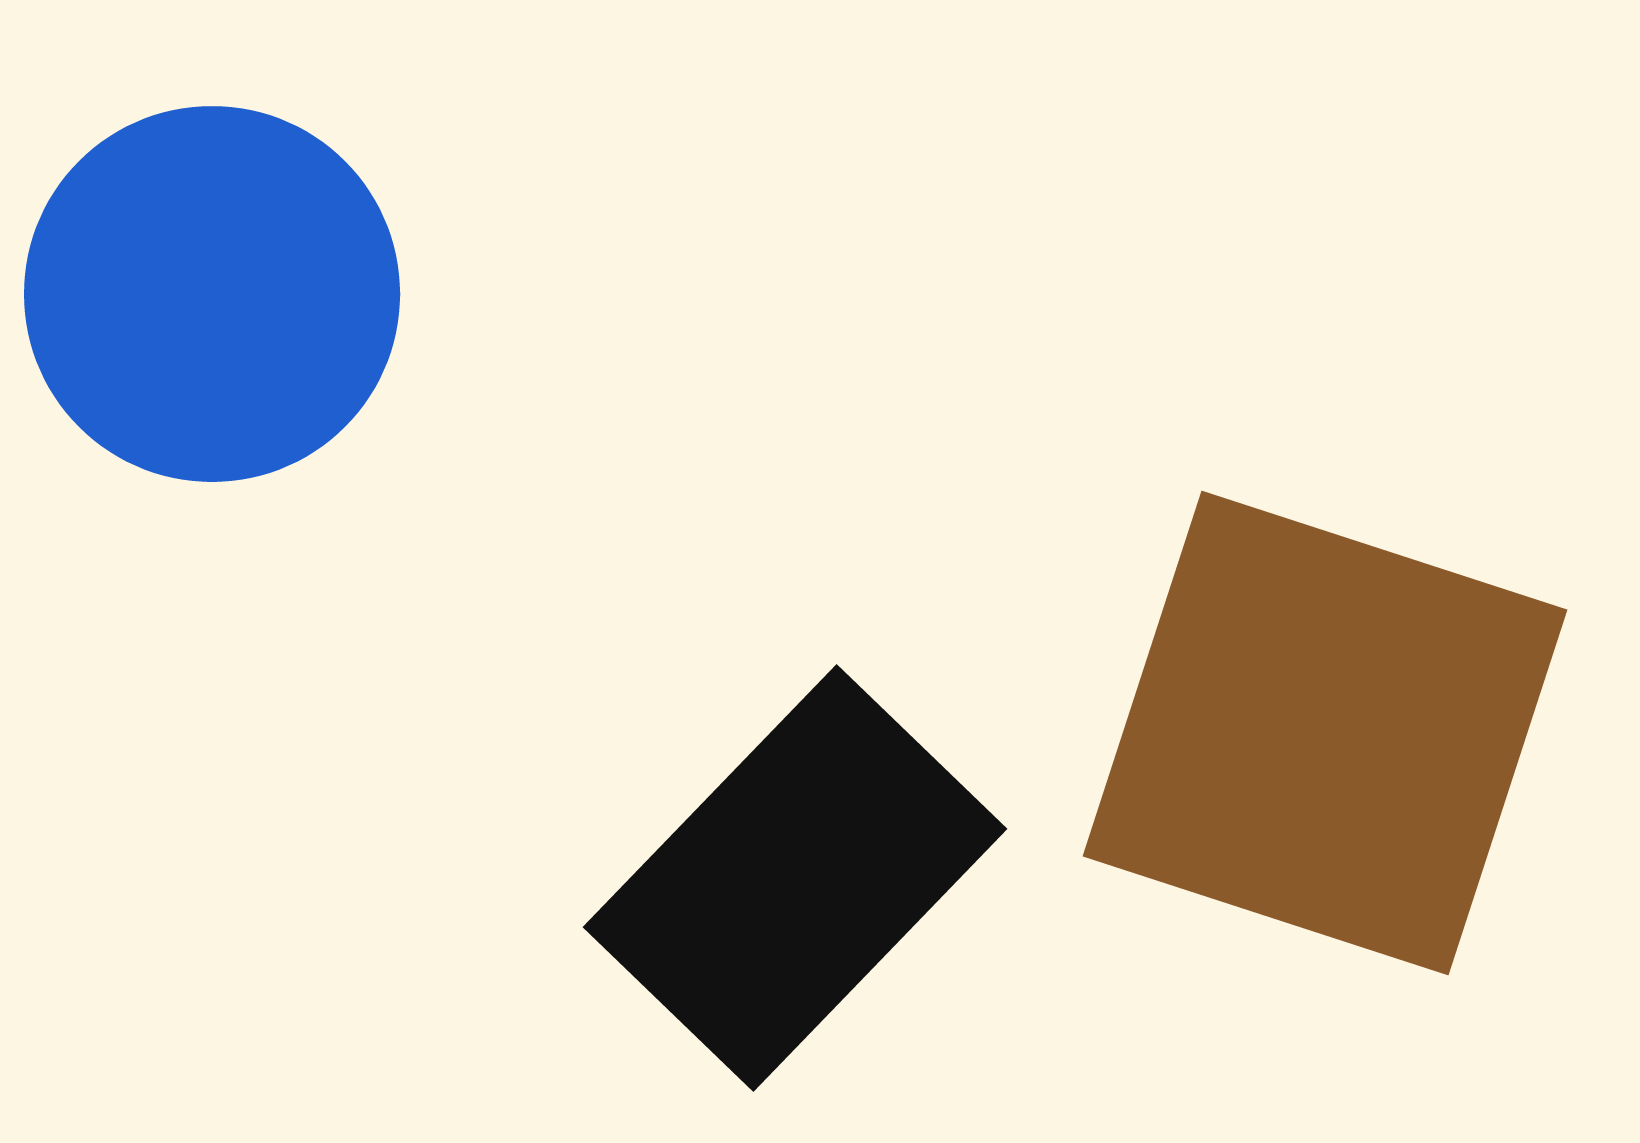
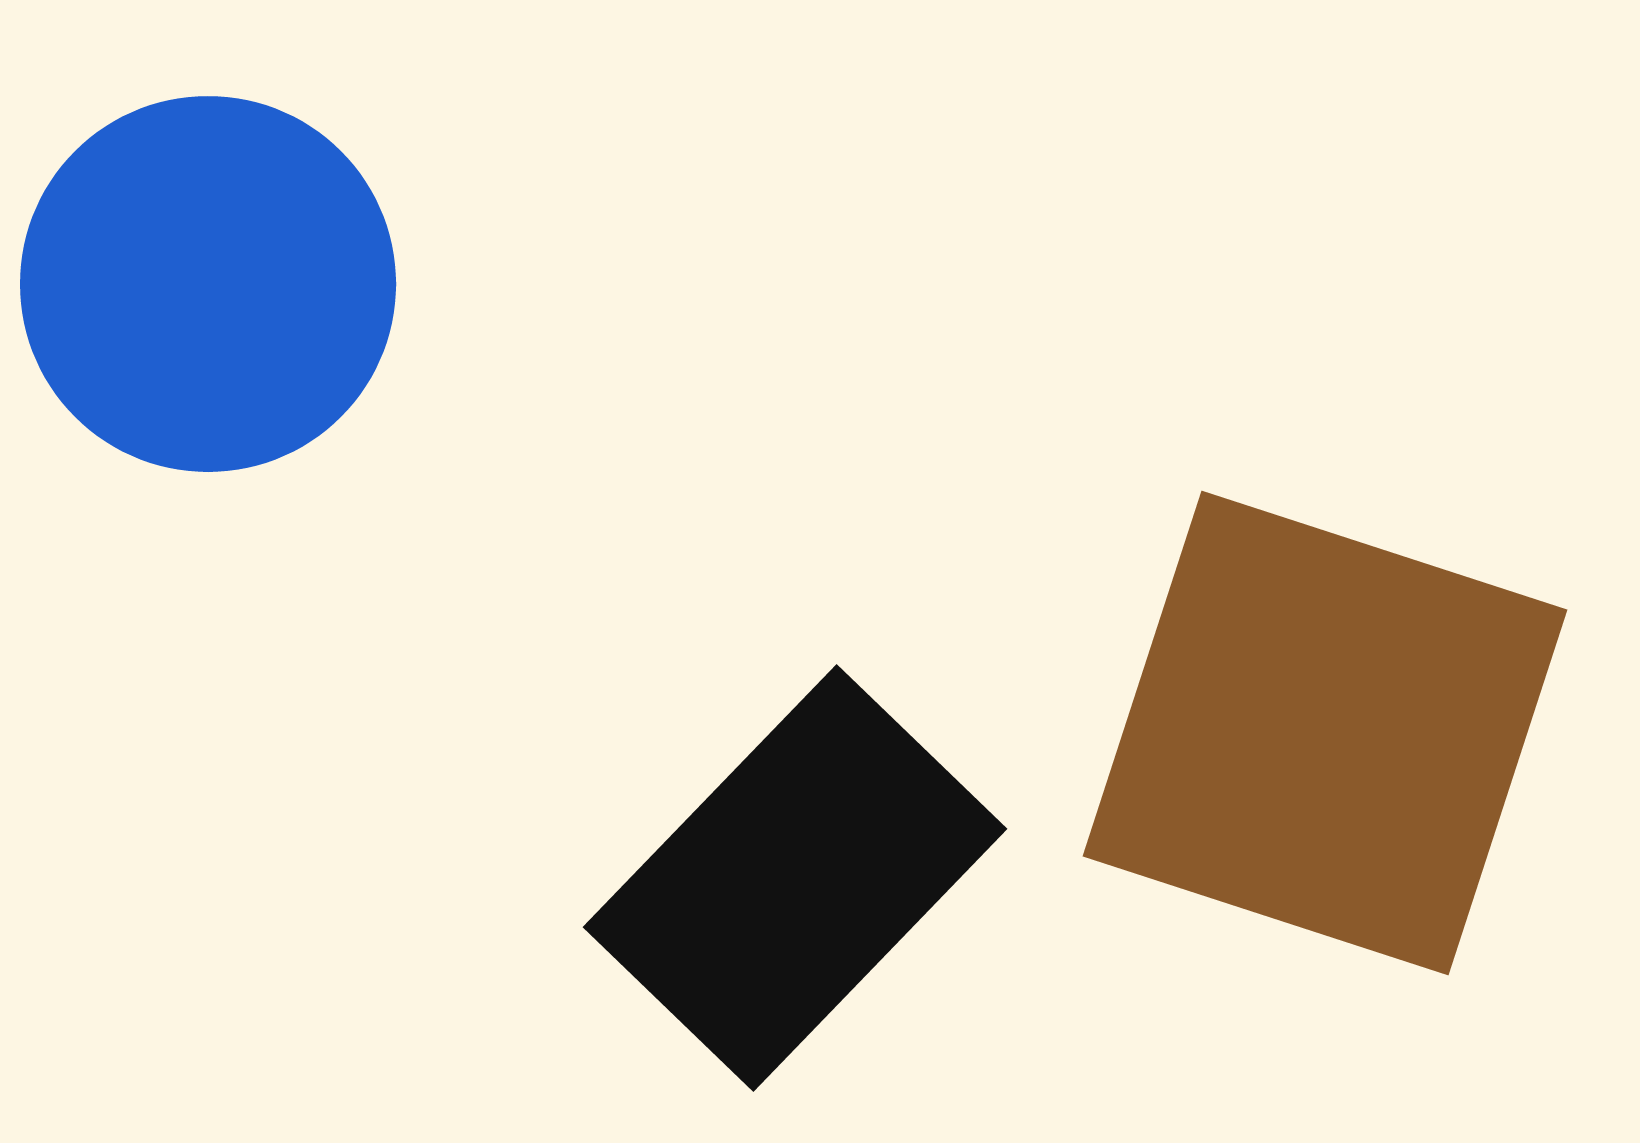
blue circle: moved 4 px left, 10 px up
